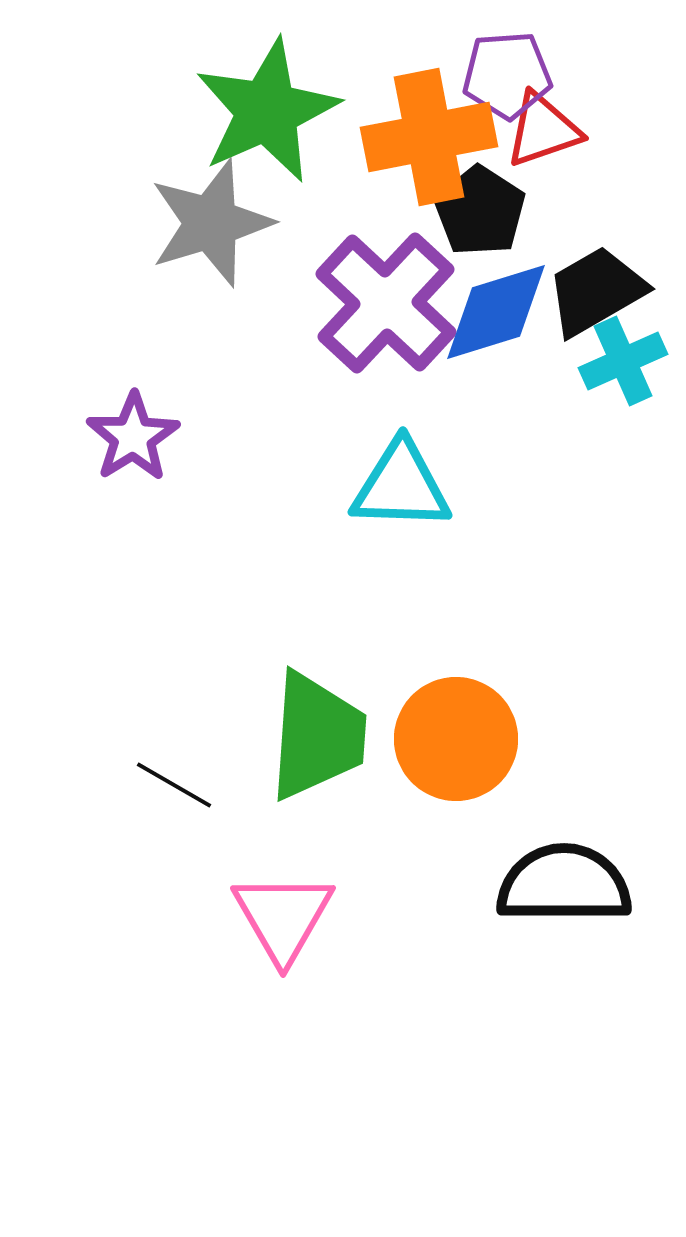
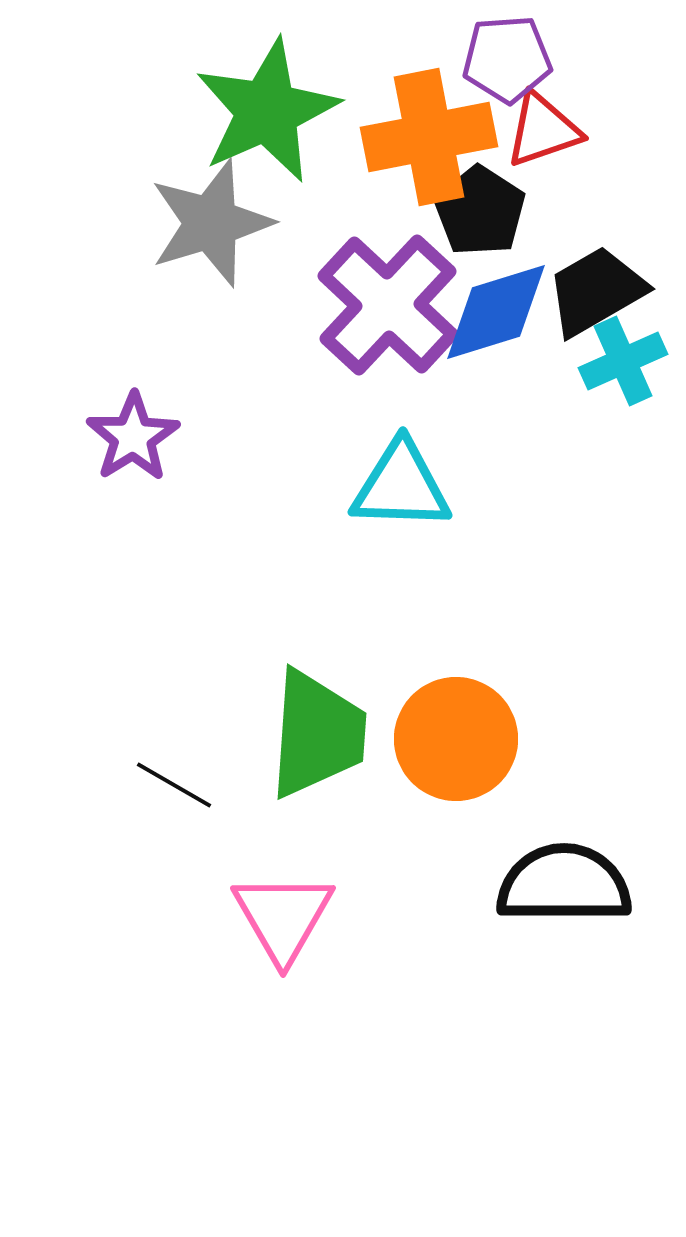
purple pentagon: moved 16 px up
purple cross: moved 2 px right, 2 px down
green trapezoid: moved 2 px up
